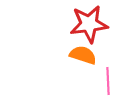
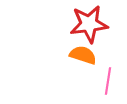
pink line: rotated 12 degrees clockwise
